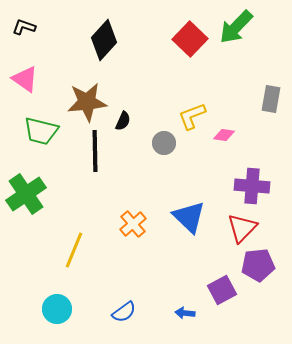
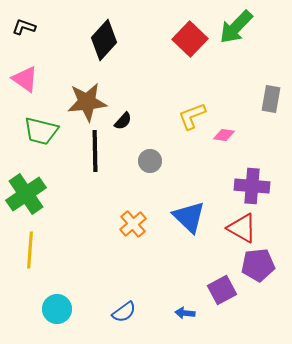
black semicircle: rotated 18 degrees clockwise
gray circle: moved 14 px left, 18 px down
red triangle: rotated 44 degrees counterclockwise
yellow line: moved 44 px left; rotated 18 degrees counterclockwise
